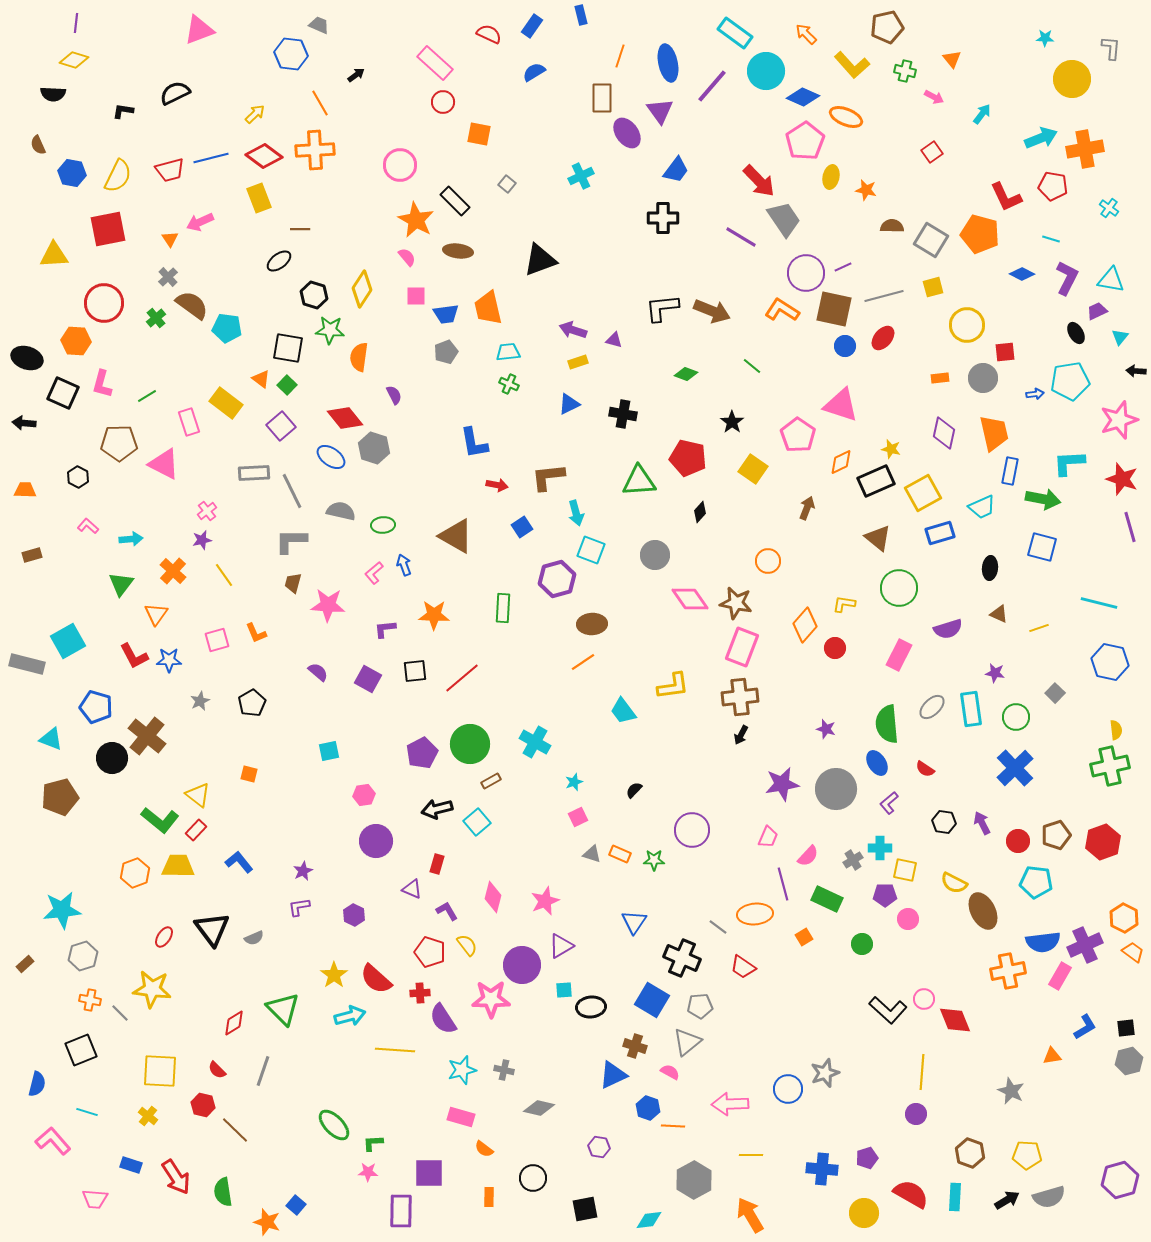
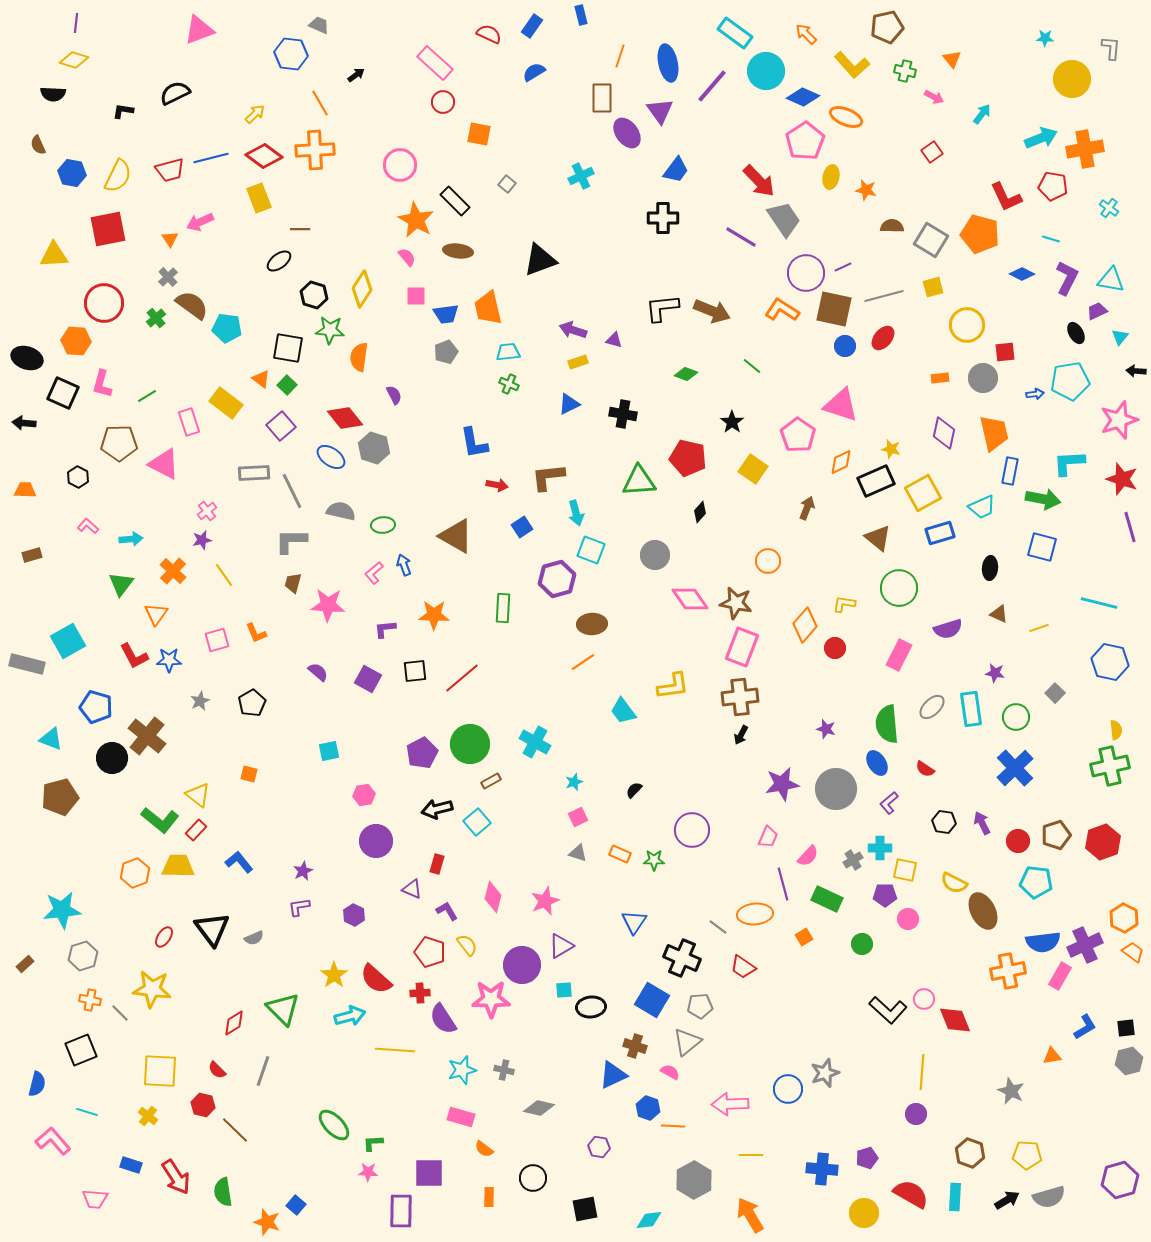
gray triangle at (592, 854): moved 14 px left, 1 px up
